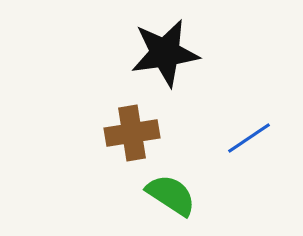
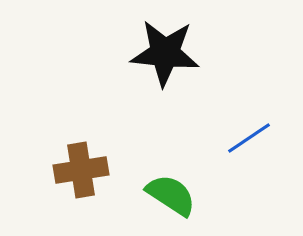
black star: rotated 14 degrees clockwise
brown cross: moved 51 px left, 37 px down
